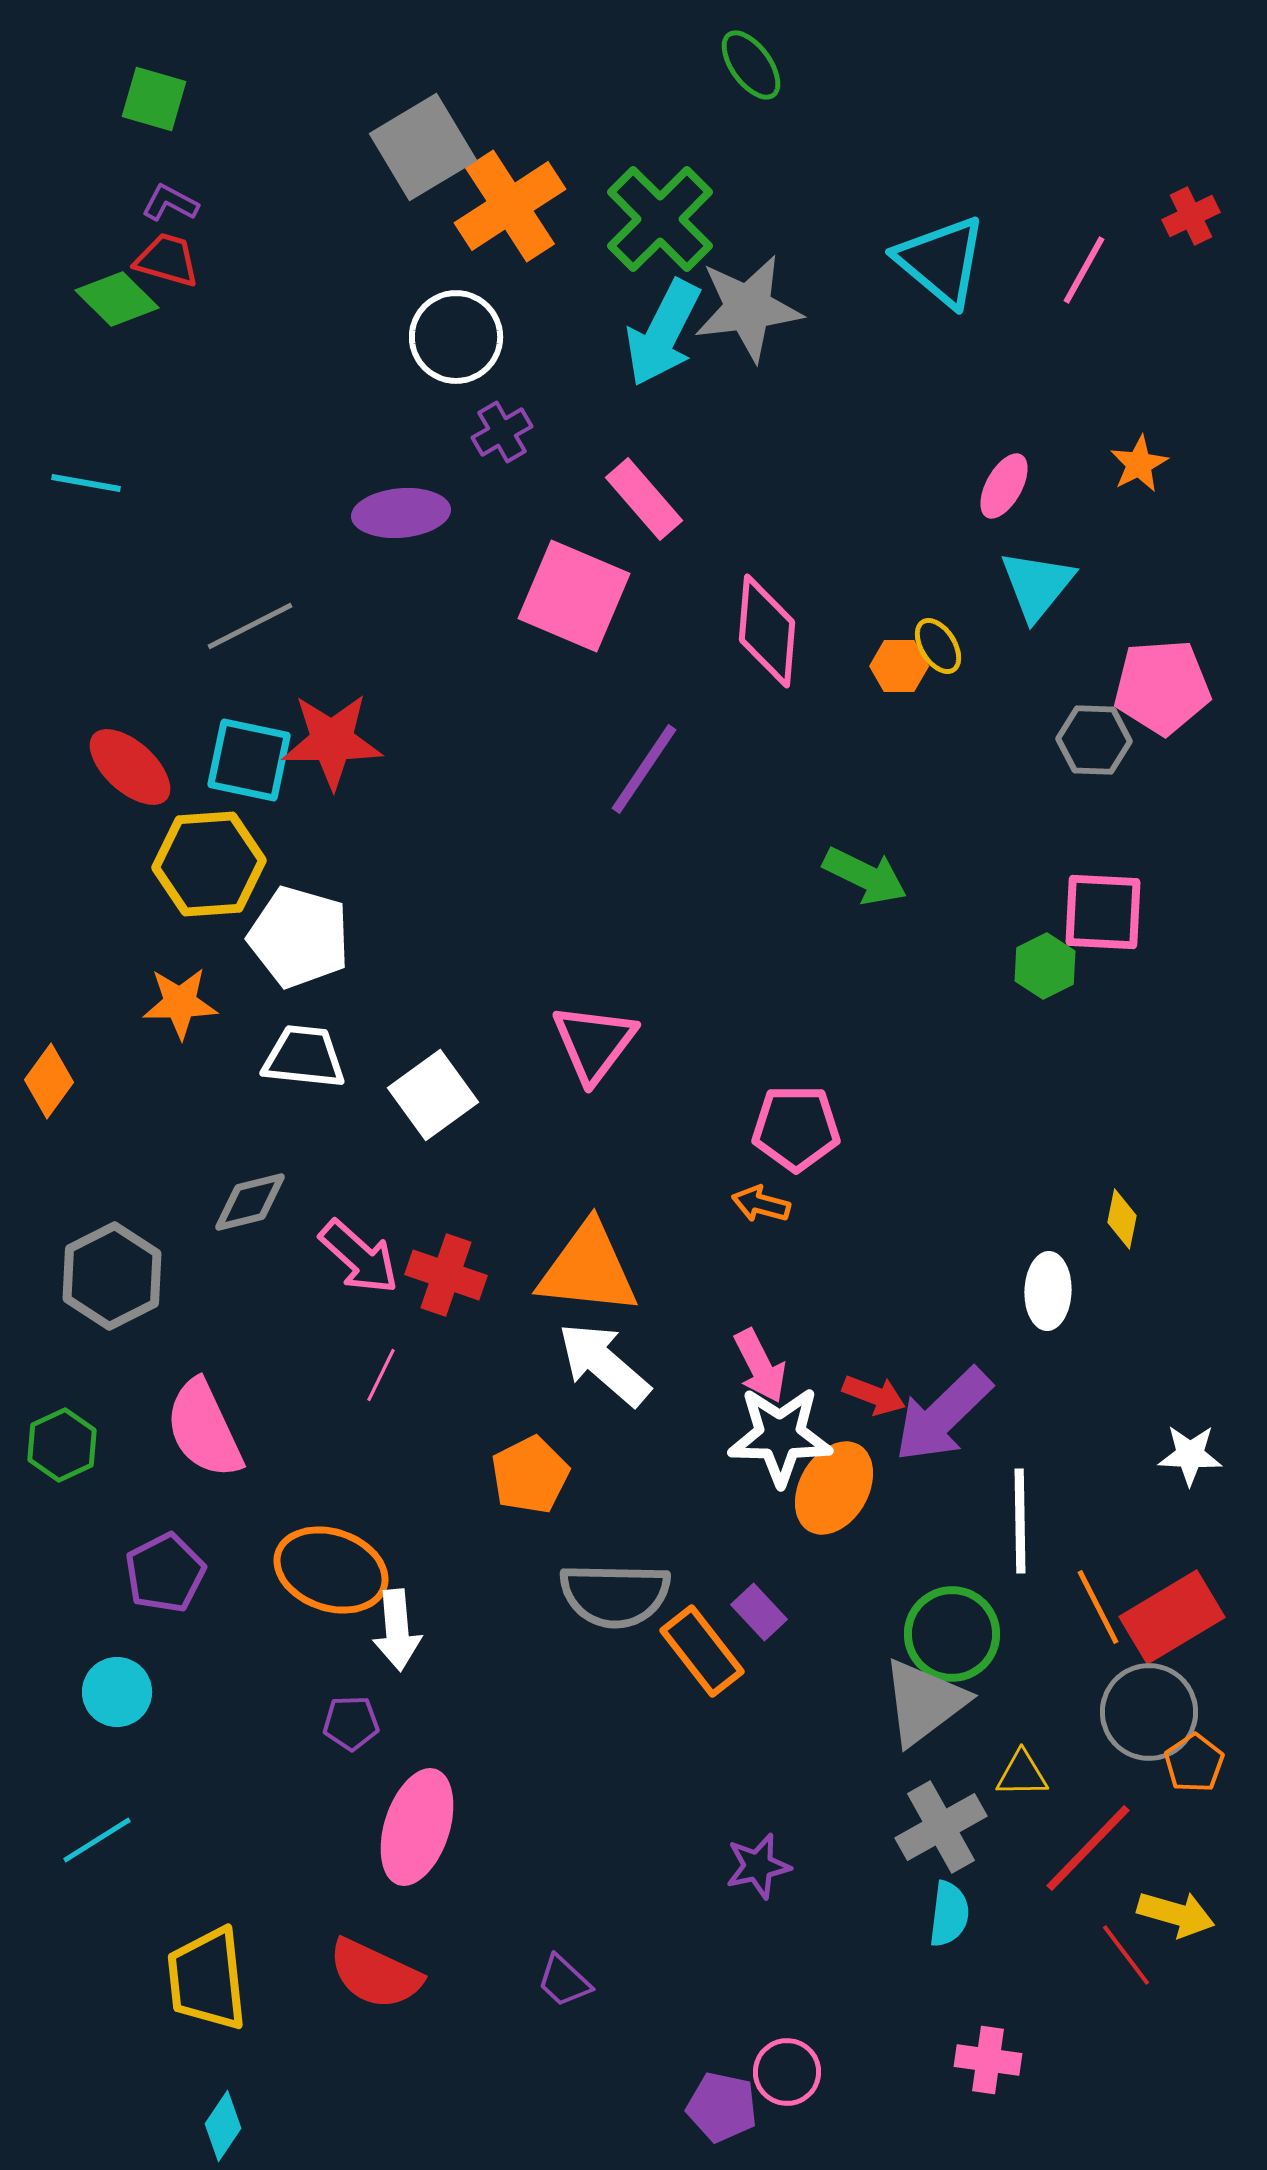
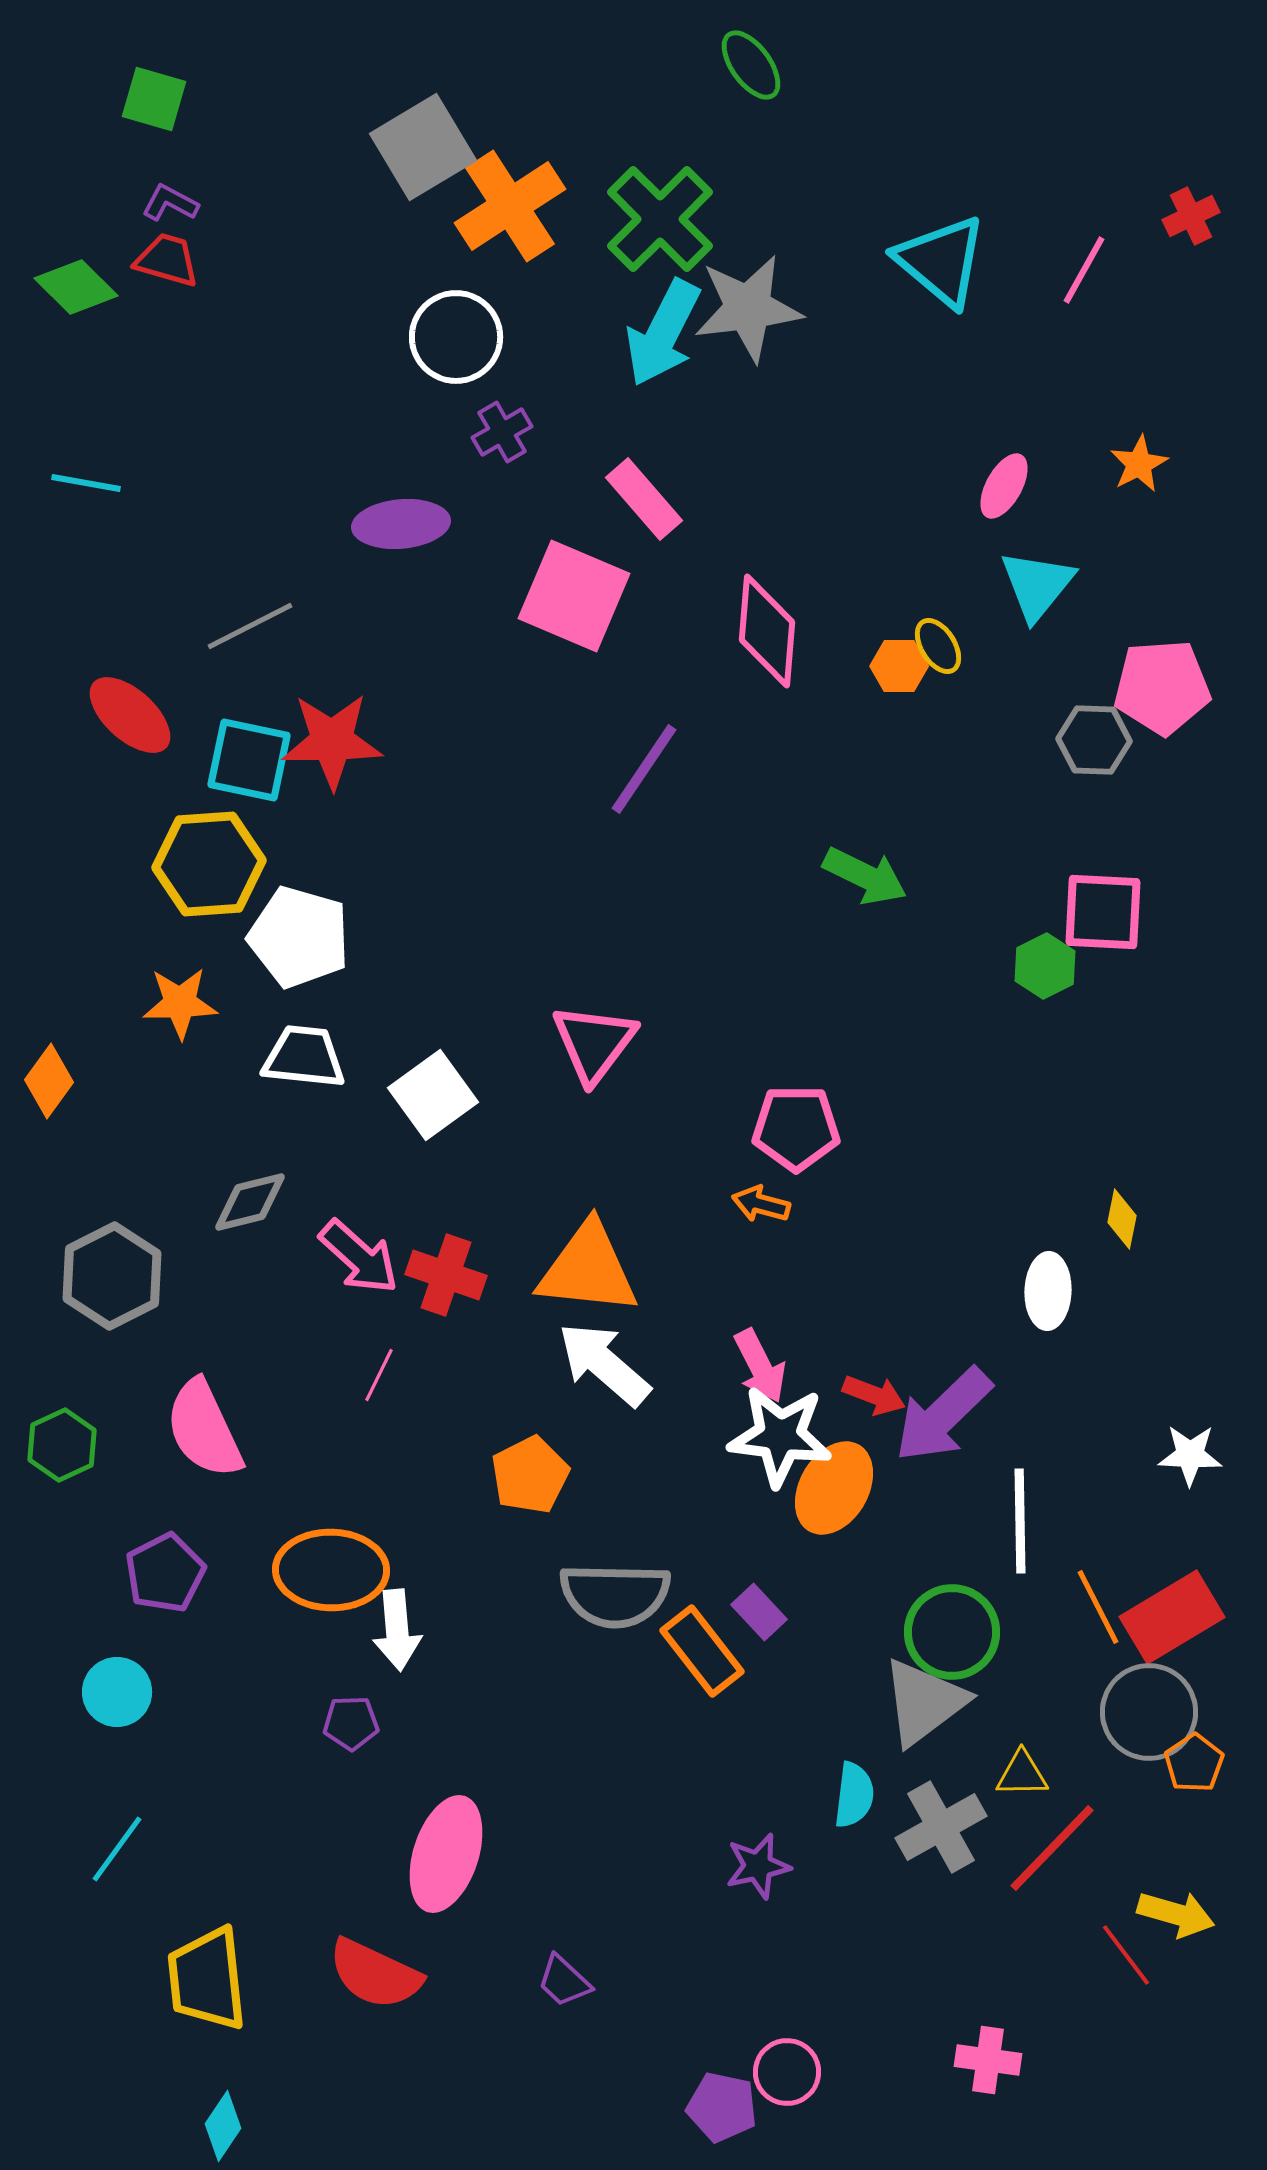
green diamond at (117, 299): moved 41 px left, 12 px up
purple ellipse at (401, 513): moved 11 px down
red ellipse at (130, 767): moved 52 px up
pink line at (381, 1375): moved 2 px left
white star at (780, 1436): rotated 6 degrees clockwise
orange ellipse at (331, 1570): rotated 18 degrees counterclockwise
green circle at (952, 1634): moved 2 px up
pink ellipse at (417, 1827): moved 29 px right, 27 px down
cyan line at (97, 1840): moved 20 px right, 9 px down; rotated 22 degrees counterclockwise
red line at (1088, 1848): moved 36 px left
cyan semicircle at (949, 1914): moved 95 px left, 119 px up
